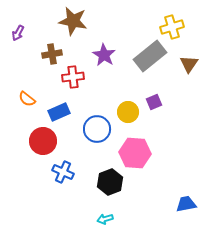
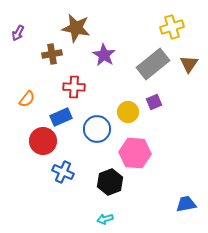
brown star: moved 3 px right, 7 px down
gray rectangle: moved 3 px right, 8 px down
red cross: moved 1 px right, 10 px down; rotated 10 degrees clockwise
orange semicircle: rotated 90 degrees counterclockwise
blue rectangle: moved 2 px right, 5 px down
